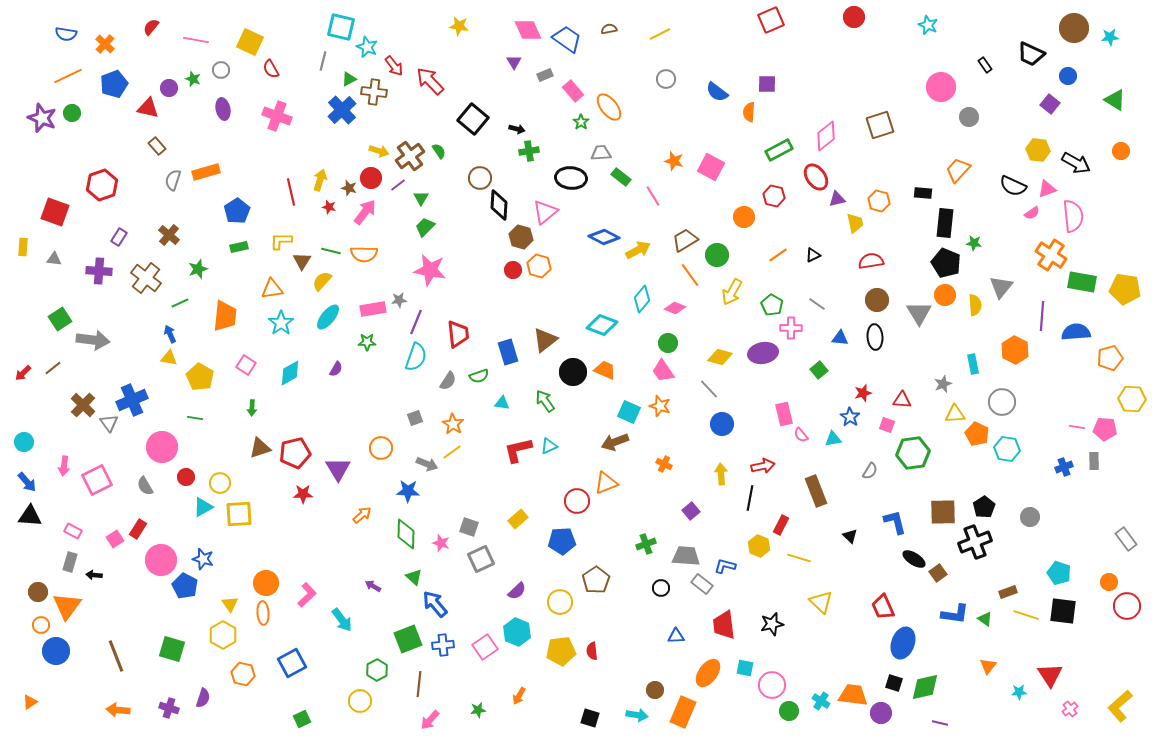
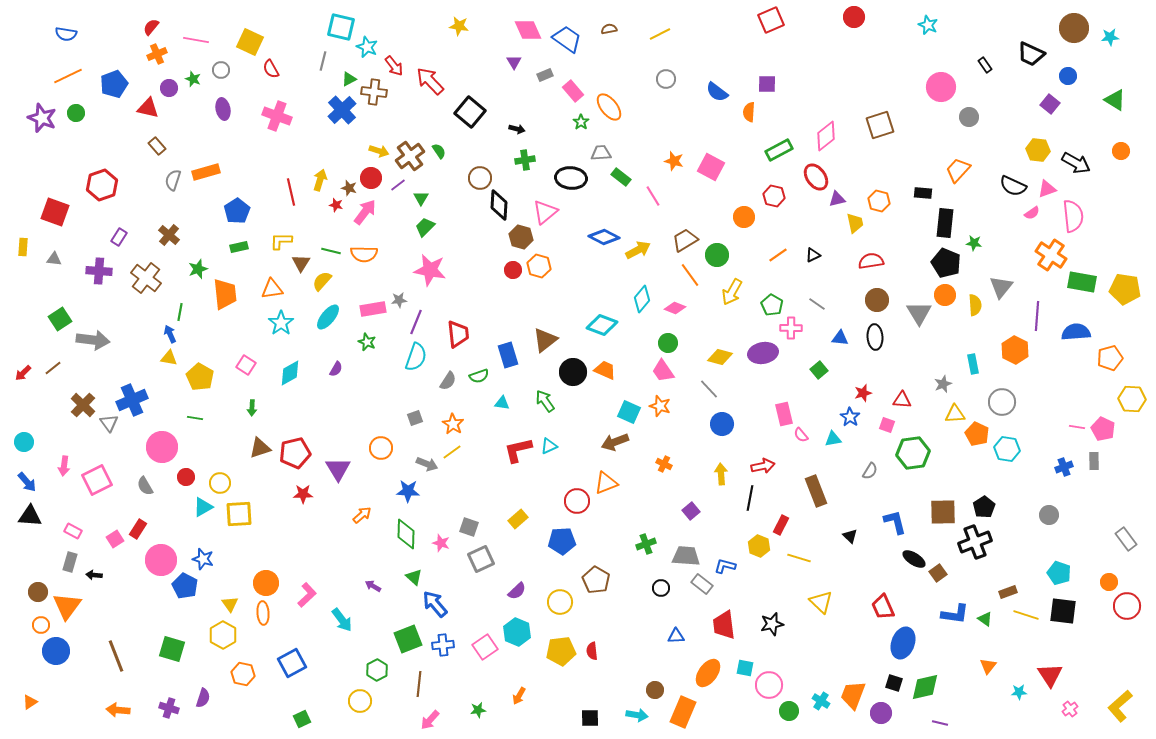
orange cross at (105, 44): moved 52 px right, 10 px down; rotated 24 degrees clockwise
green circle at (72, 113): moved 4 px right
black square at (473, 119): moved 3 px left, 7 px up
green cross at (529, 151): moved 4 px left, 9 px down
red star at (329, 207): moved 7 px right, 2 px up
brown triangle at (302, 261): moved 1 px left, 2 px down
green line at (180, 303): moved 9 px down; rotated 54 degrees counterclockwise
orange trapezoid at (225, 316): moved 22 px up; rotated 12 degrees counterclockwise
purple line at (1042, 316): moved 5 px left
green star at (367, 342): rotated 24 degrees clockwise
blue rectangle at (508, 352): moved 3 px down
pink pentagon at (1105, 429): moved 2 px left; rotated 20 degrees clockwise
gray circle at (1030, 517): moved 19 px right, 2 px up
brown pentagon at (596, 580): rotated 8 degrees counterclockwise
pink circle at (772, 685): moved 3 px left
orange trapezoid at (853, 695): rotated 76 degrees counterclockwise
black square at (590, 718): rotated 18 degrees counterclockwise
